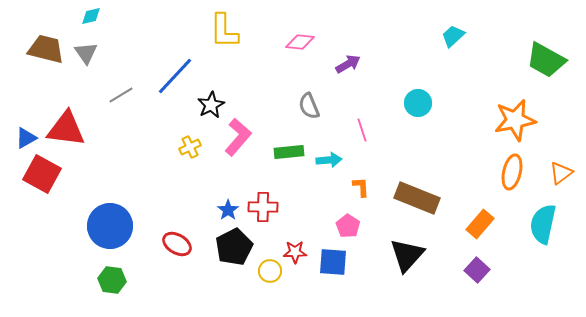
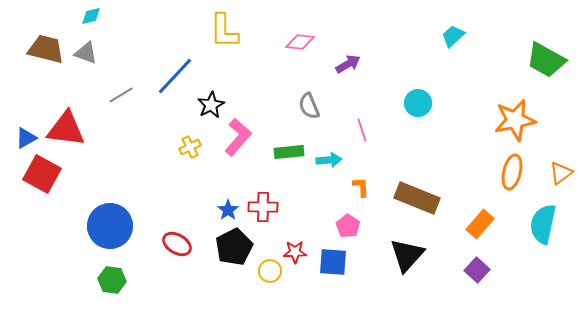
gray triangle: rotated 35 degrees counterclockwise
